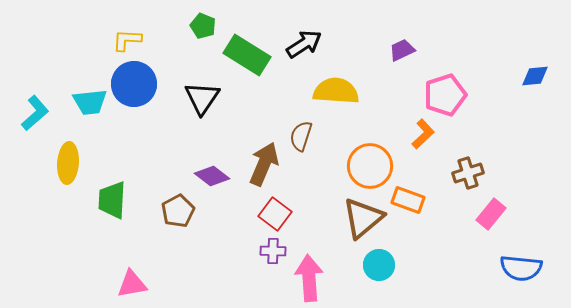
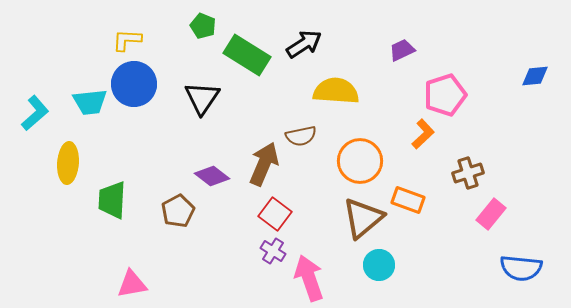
brown semicircle: rotated 120 degrees counterclockwise
orange circle: moved 10 px left, 5 px up
purple cross: rotated 30 degrees clockwise
pink arrow: rotated 15 degrees counterclockwise
